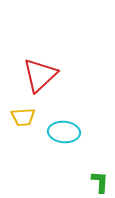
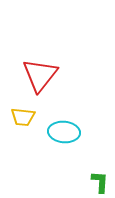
red triangle: rotated 9 degrees counterclockwise
yellow trapezoid: rotated 10 degrees clockwise
